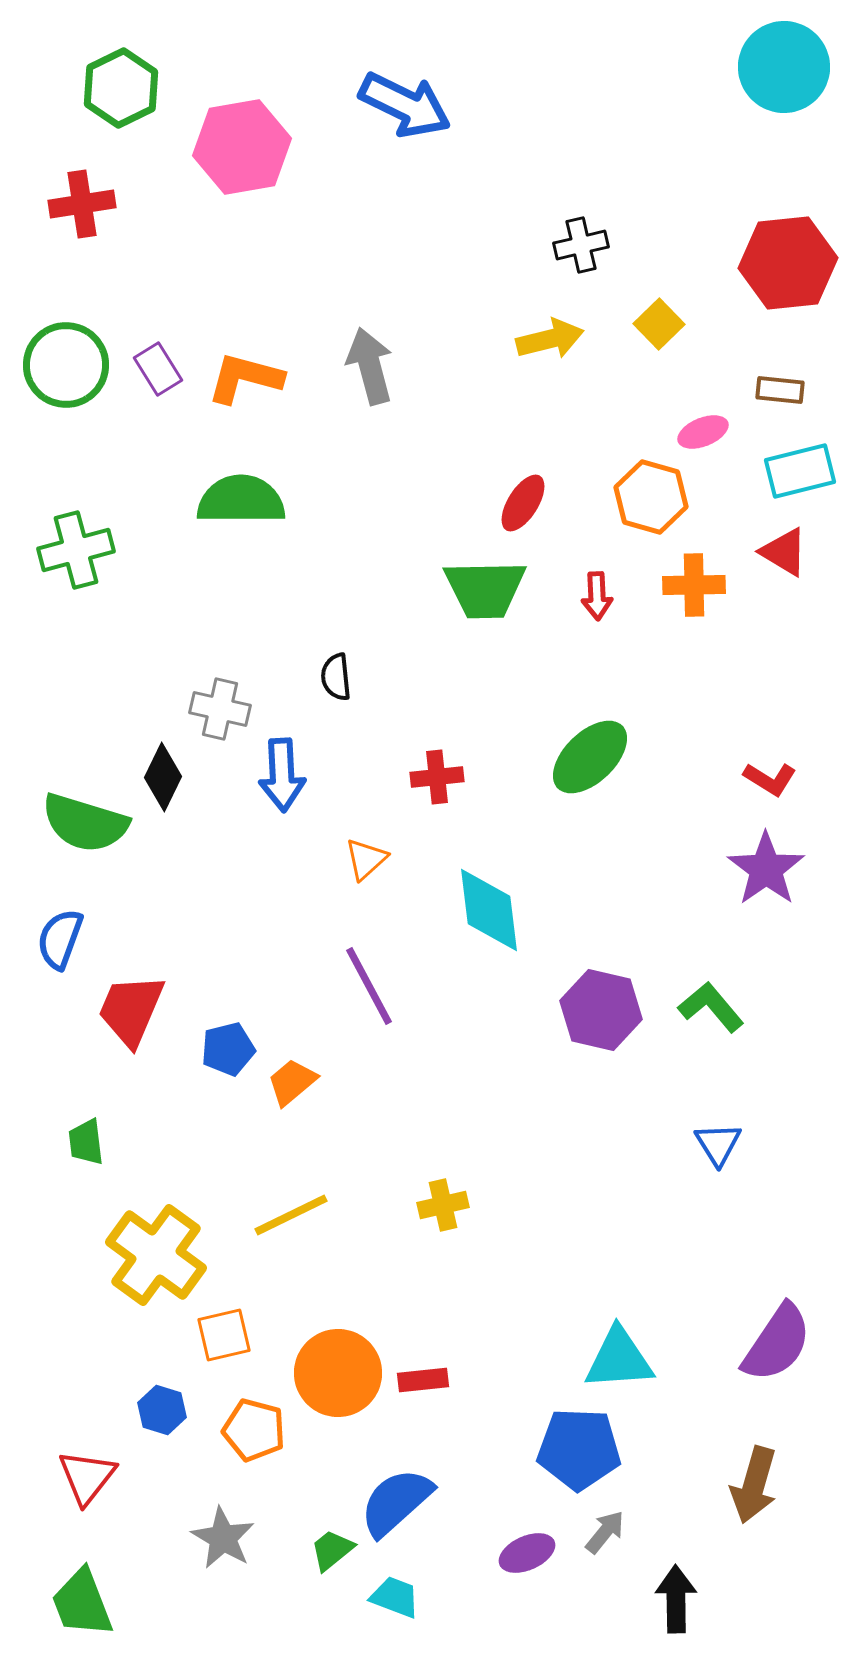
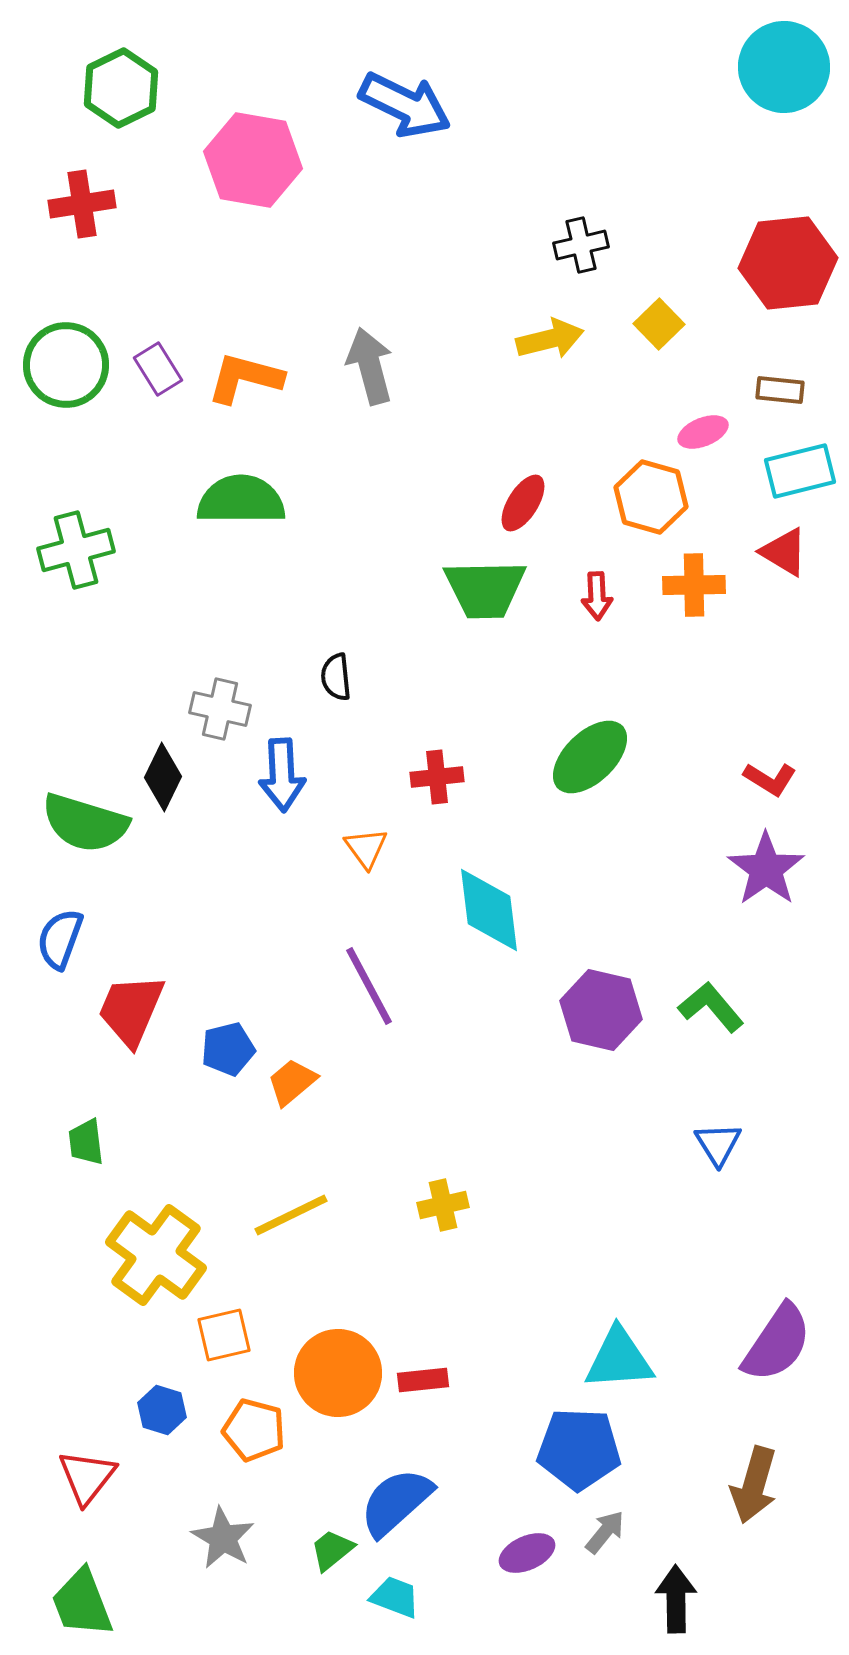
pink hexagon at (242, 147): moved 11 px right, 13 px down; rotated 20 degrees clockwise
orange triangle at (366, 859): moved 11 px up; rotated 24 degrees counterclockwise
